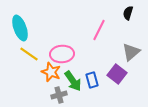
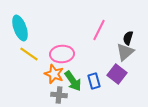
black semicircle: moved 25 px down
gray triangle: moved 6 px left
orange star: moved 3 px right, 2 px down
blue rectangle: moved 2 px right, 1 px down
gray cross: rotated 21 degrees clockwise
